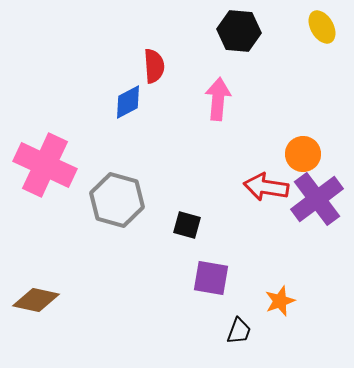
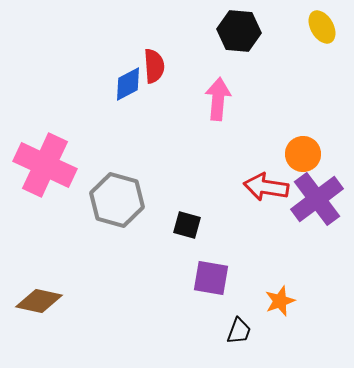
blue diamond: moved 18 px up
brown diamond: moved 3 px right, 1 px down
